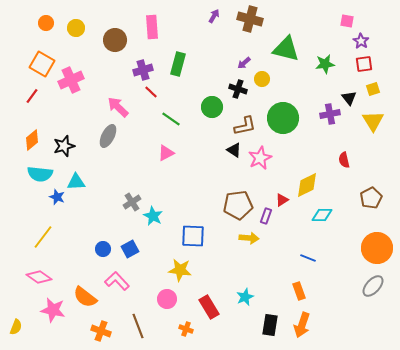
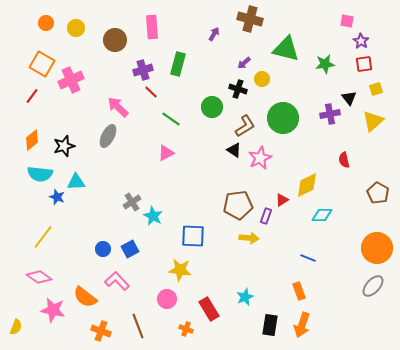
purple arrow at (214, 16): moved 18 px down
yellow square at (373, 89): moved 3 px right
yellow triangle at (373, 121): rotated 20 degrees clockwise
brown L-shape at (245, 126): rotated 20 degrees counterclockwise
brown pentagon at (371, 198): moved 7 px right, 5 px up; rotated 15 degrees counterclockwise
red rectangle at (209, 307): moved 2 px down
